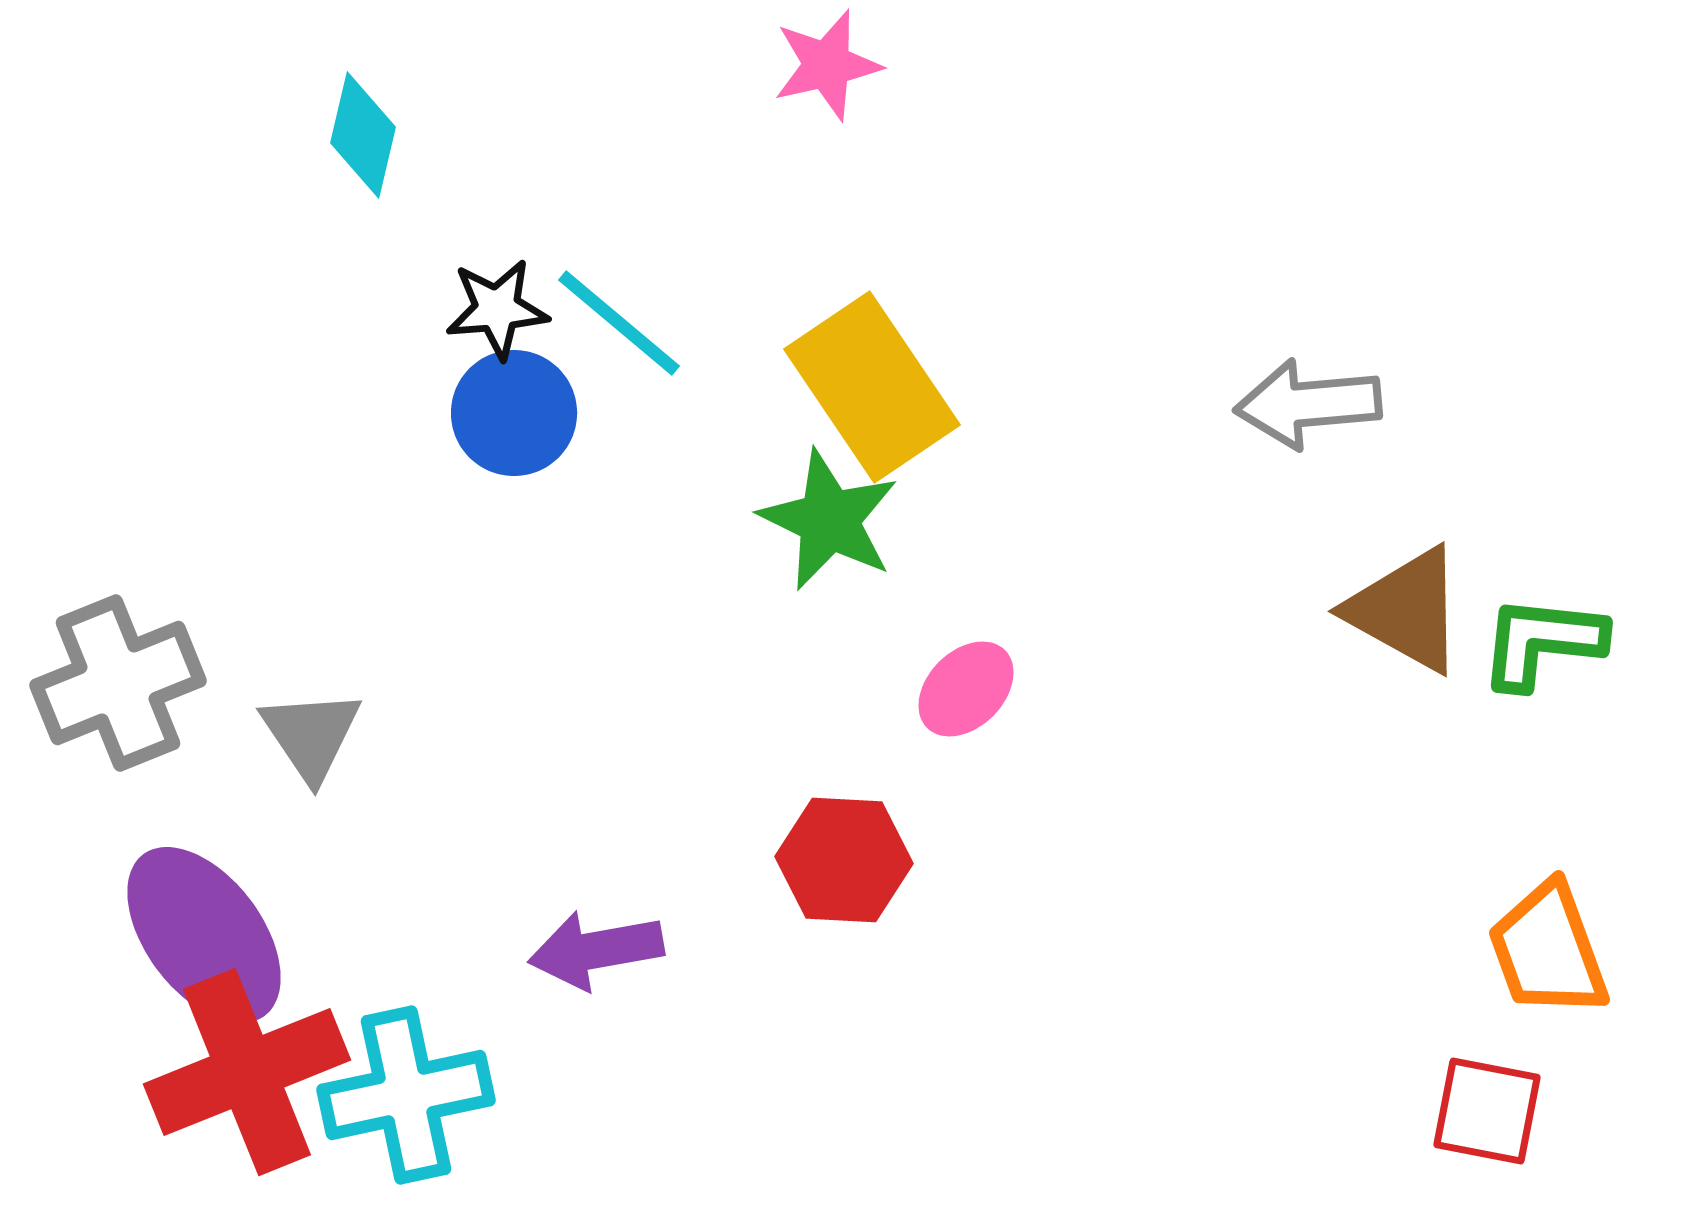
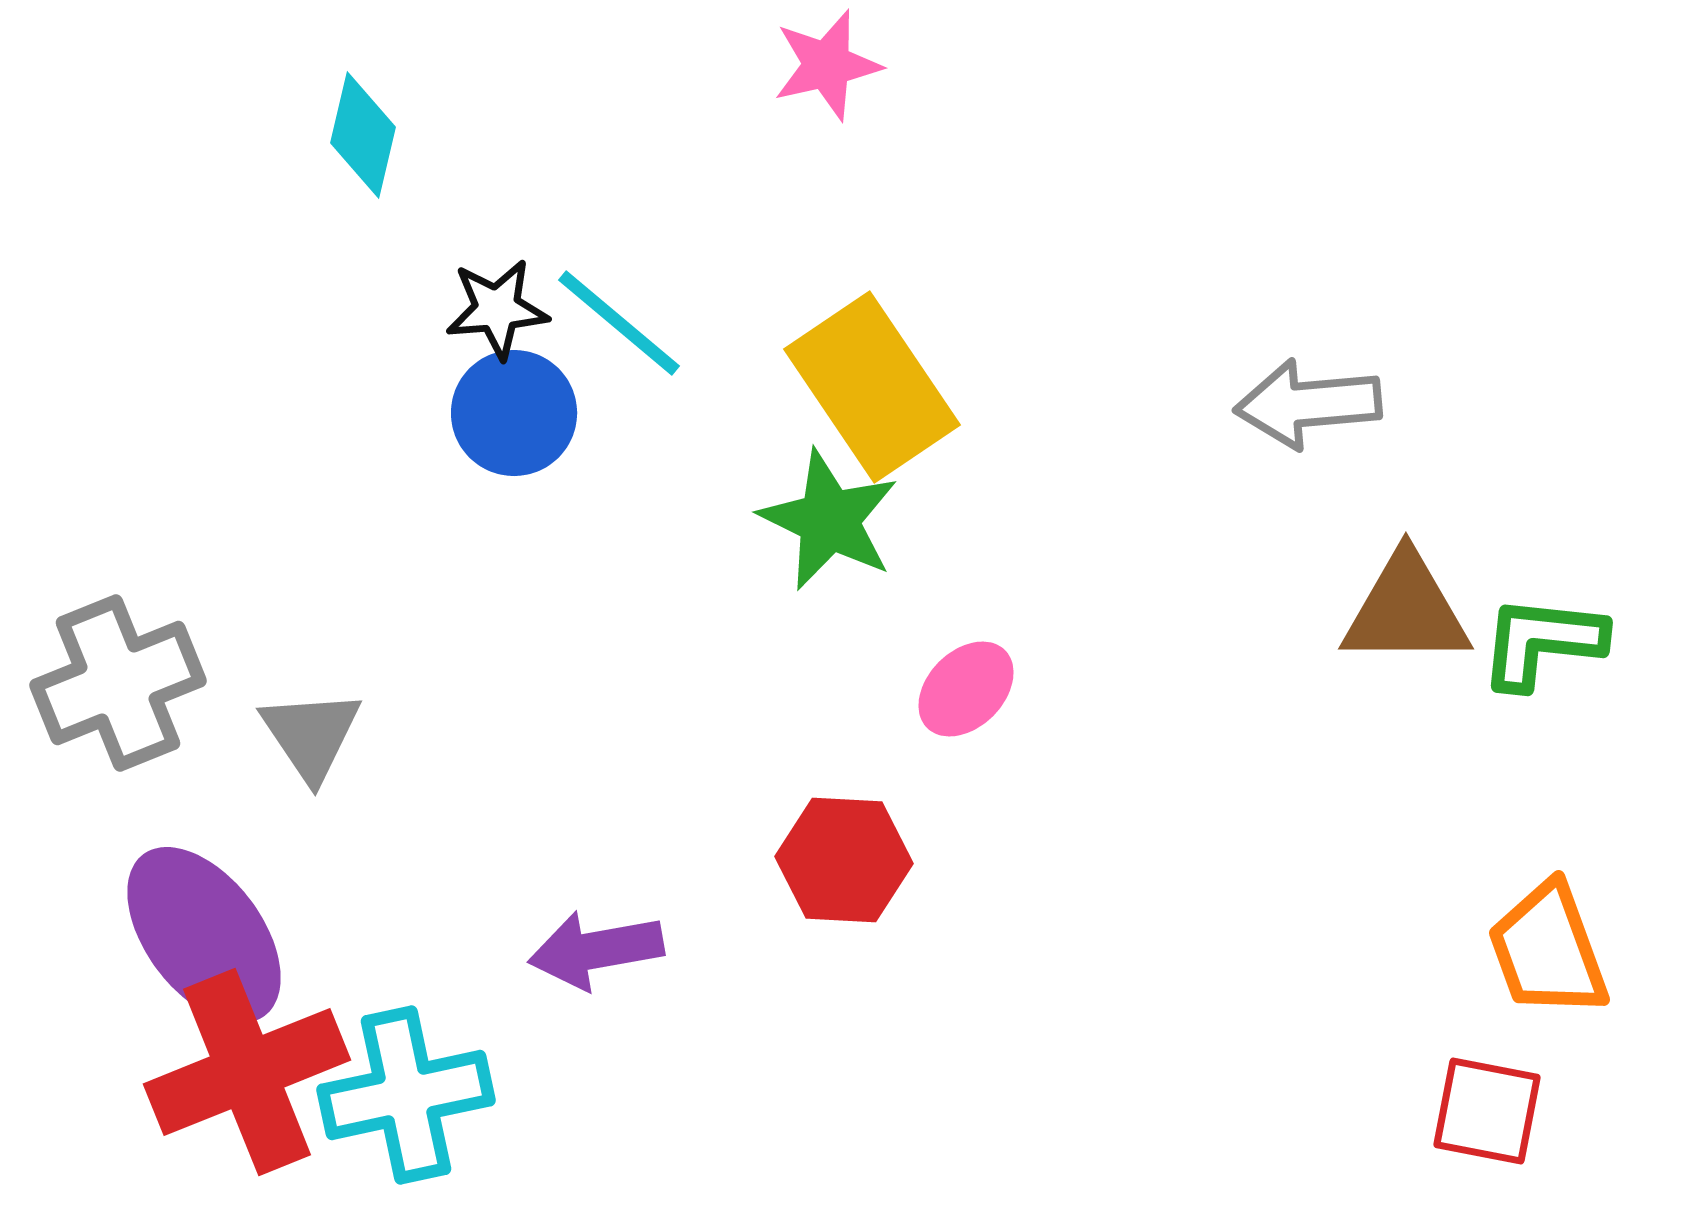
brown triangle: rotated 29 degrees counterclockwise
